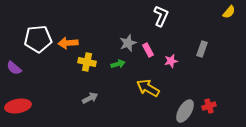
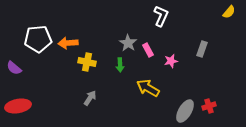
gray star: rotated 18 degrees counterclockwise
green arrow: moved 2 px right, 1 px down; rotated 104 degrees clockwise
gray arrow: rotated 28 degrees counterclockwise
